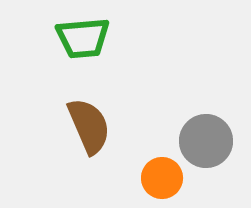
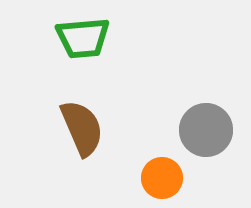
brown semicircle: moved 7 px left, 2 px down
gray circle: moved 11 px up
